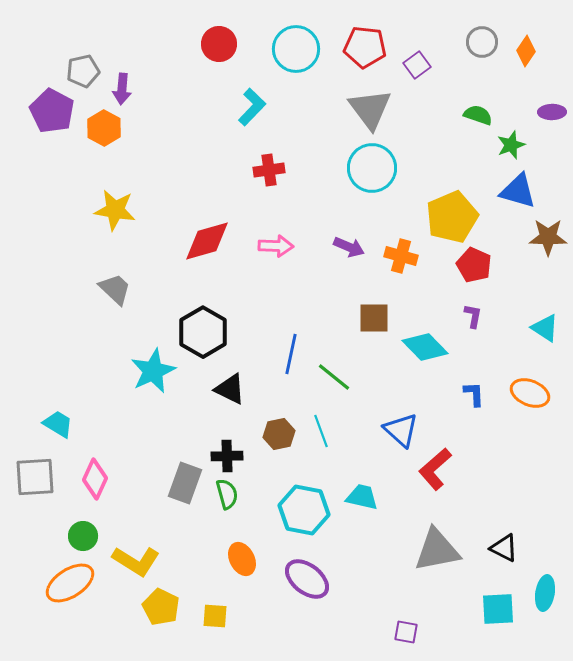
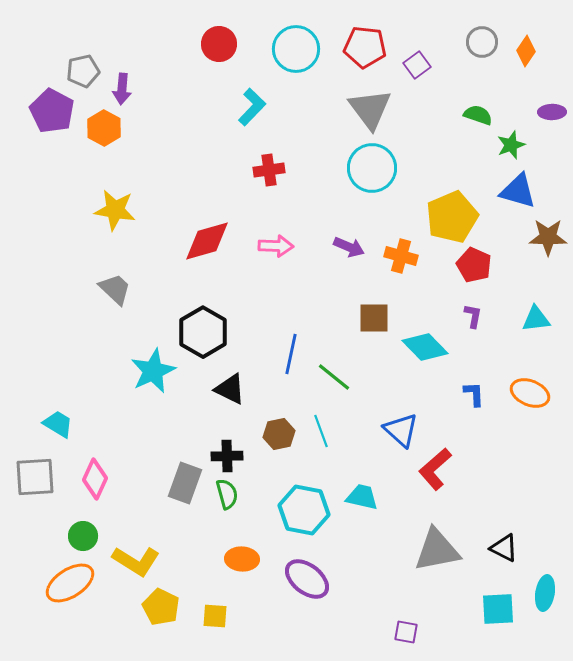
cyan triangle at (545, 328): moved 9 px left, 9 px up; rotated 40 degrees counterclockwise
orange ellipse at (242, 559): rotated 60 degrees counterclockwise
